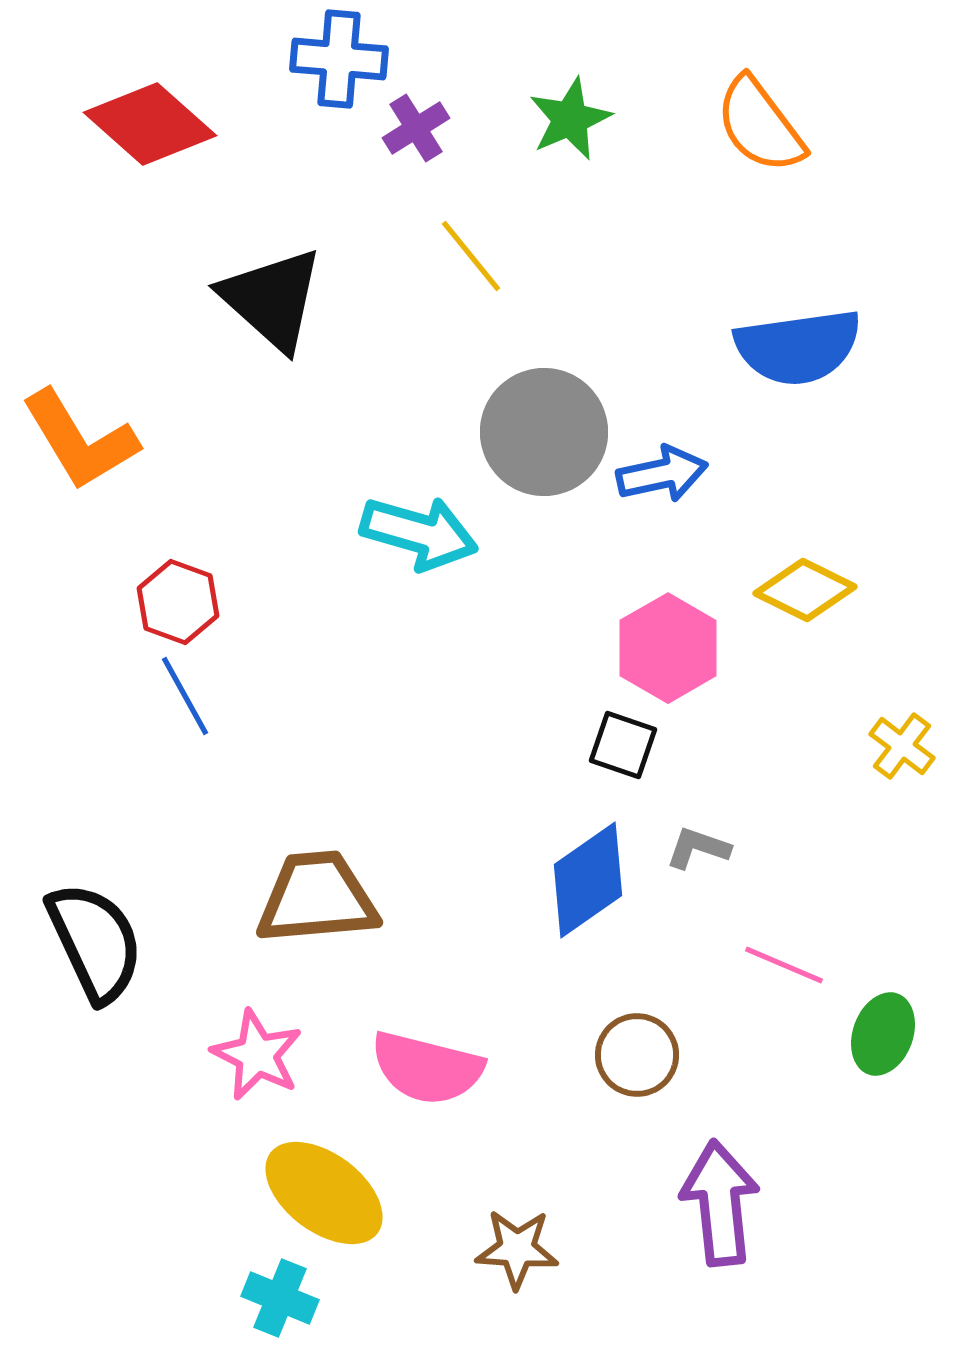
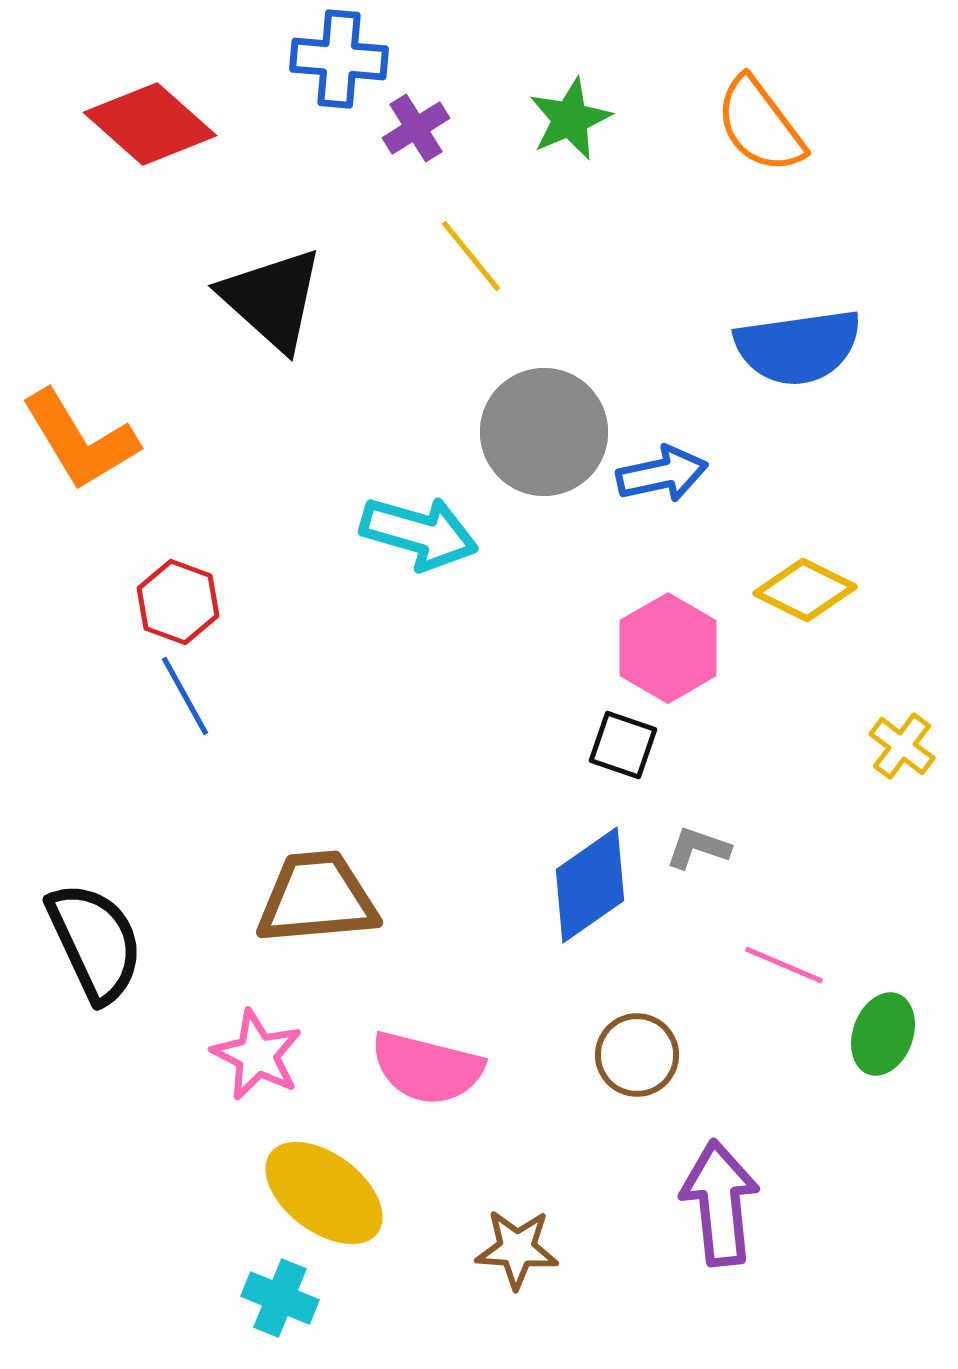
blue diamond: moved 2 px right, 5 px down
